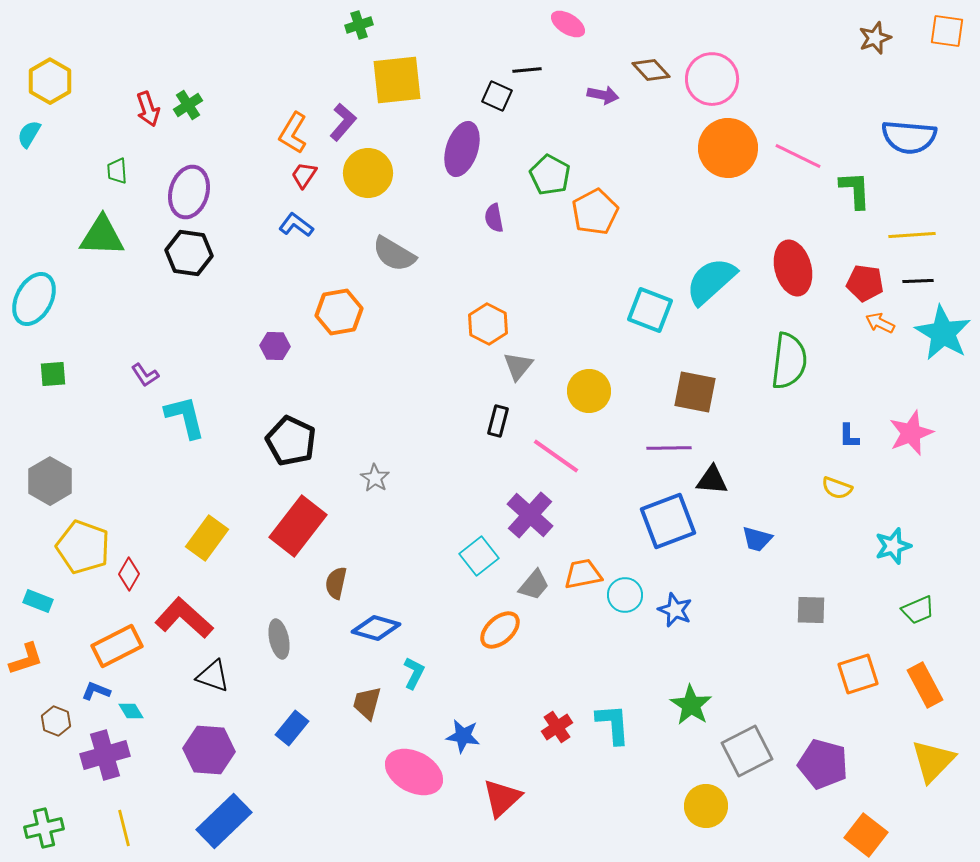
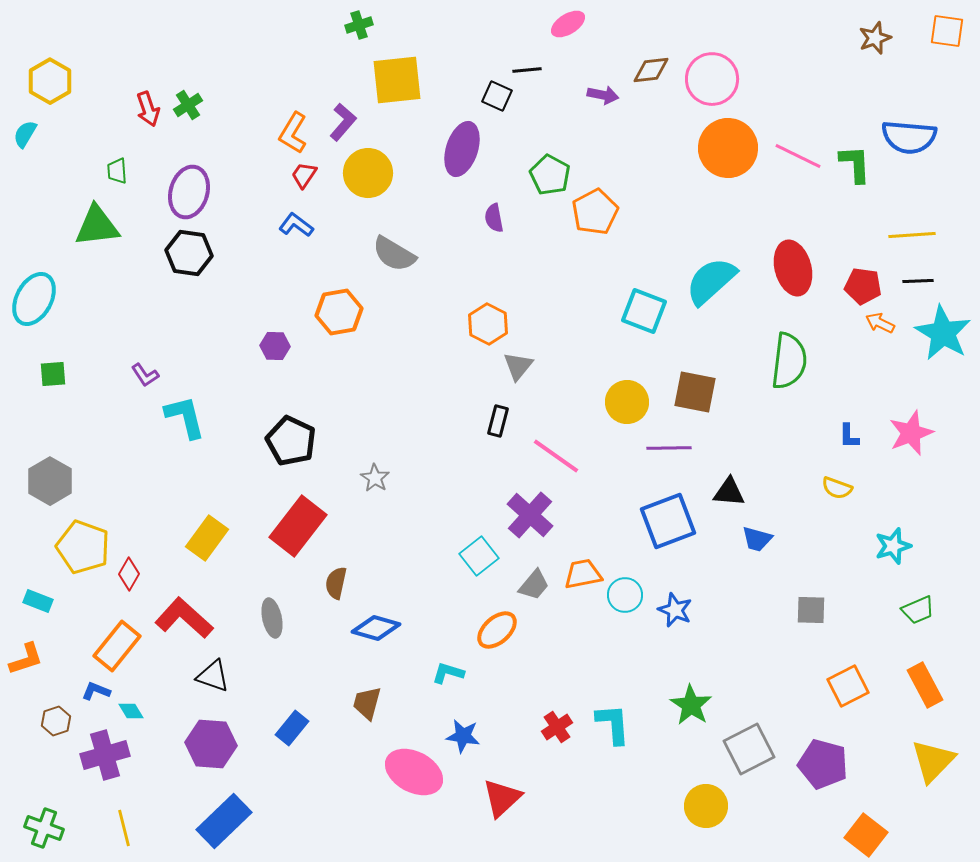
pink ellipse at (568, 24): rotated 64 degrees counterclockwise
brown diamond at (651, 70): rotated 54 degrees counterclockwise
cyan semicircle at (29, 134): moved 4 px left
green L-shape at (855, 190): moved 26 px up
green triangle at (102, 236): moved 5 px left, 10 px up; rotated 9 degrees counterclockwise
red pentagon at (865, 283): moved 2 px left, 3 px down
cyan square at (650, 310): moved 6 px left, 1 px down
yellow circle at (589, 391): moved 38 px right, 11 px down
black triangle at (712, 480): moved 17 px right, 12 px down
orange ellipse at (500, 630): moved 3 px left
gray ellipse at (279, 639): moved 7 px left, 21 px up
orange rectangle at (117, 646): rotated 24 degrees counterclockwise
cyan L-shape at (414, 673): moved 34 px right; rotated 100 degrees counterclockwise
orange square at (858, 674): moved 10 px left, 12 px down; rotated 9 degrees counterclockwise
brown hexagon at (56, 721): rotated 20 degrees clockwise
purple hexagon at (209, 750): moved 2 px right, 6 px up
gray square at (747, 751): moved 2 px right, 2 px up
green cross at (44, 828): rotated 33 degrees clockwise
